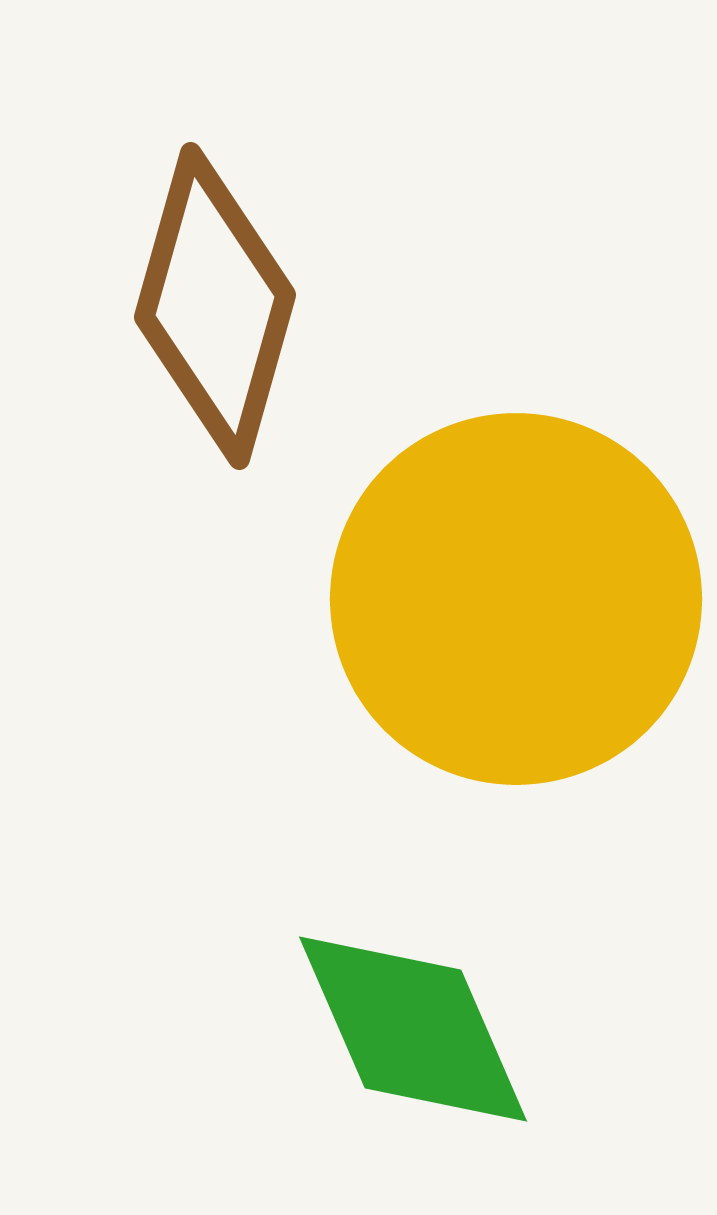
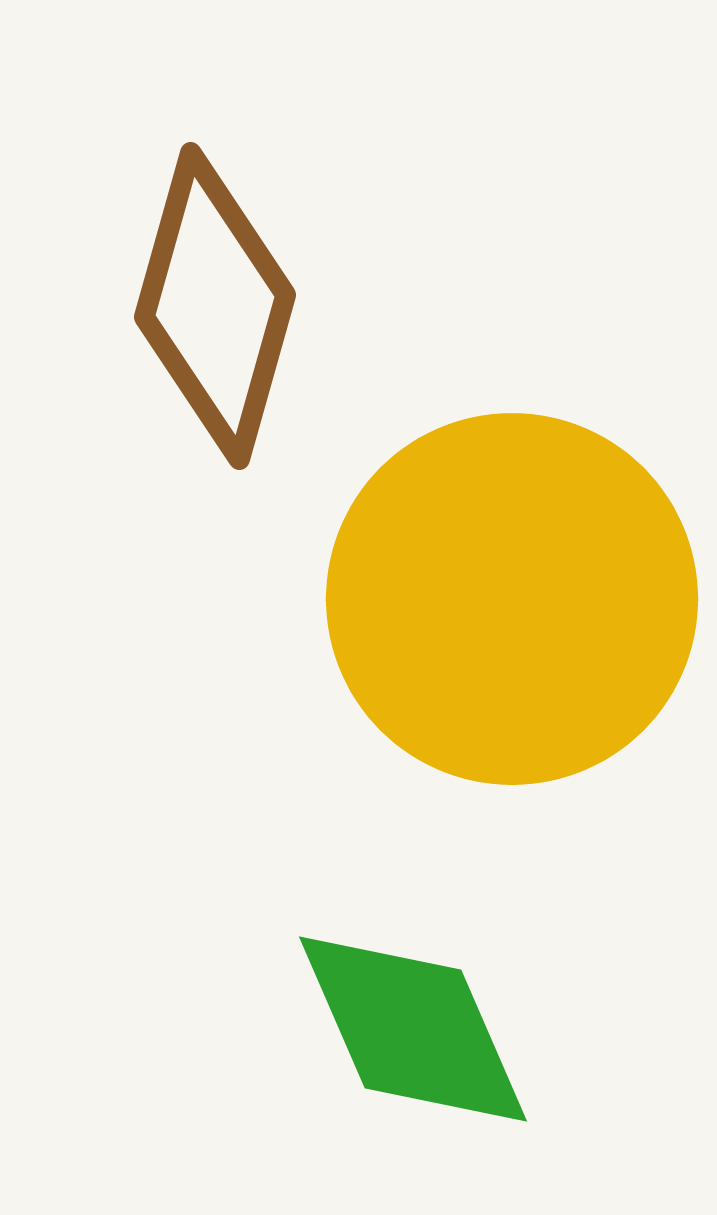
yellow circle: moved 4 px left
